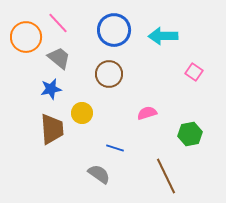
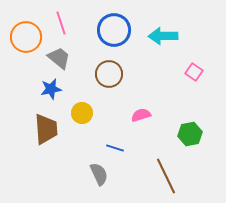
pink line: moved 3 px right; rotated 25 degrees clockwise
pink semicircle: moved 6 px left, 2 px down
brown trapezoid: moved 6 px left
gray semicircle: rotated 30 degrees clockwise
